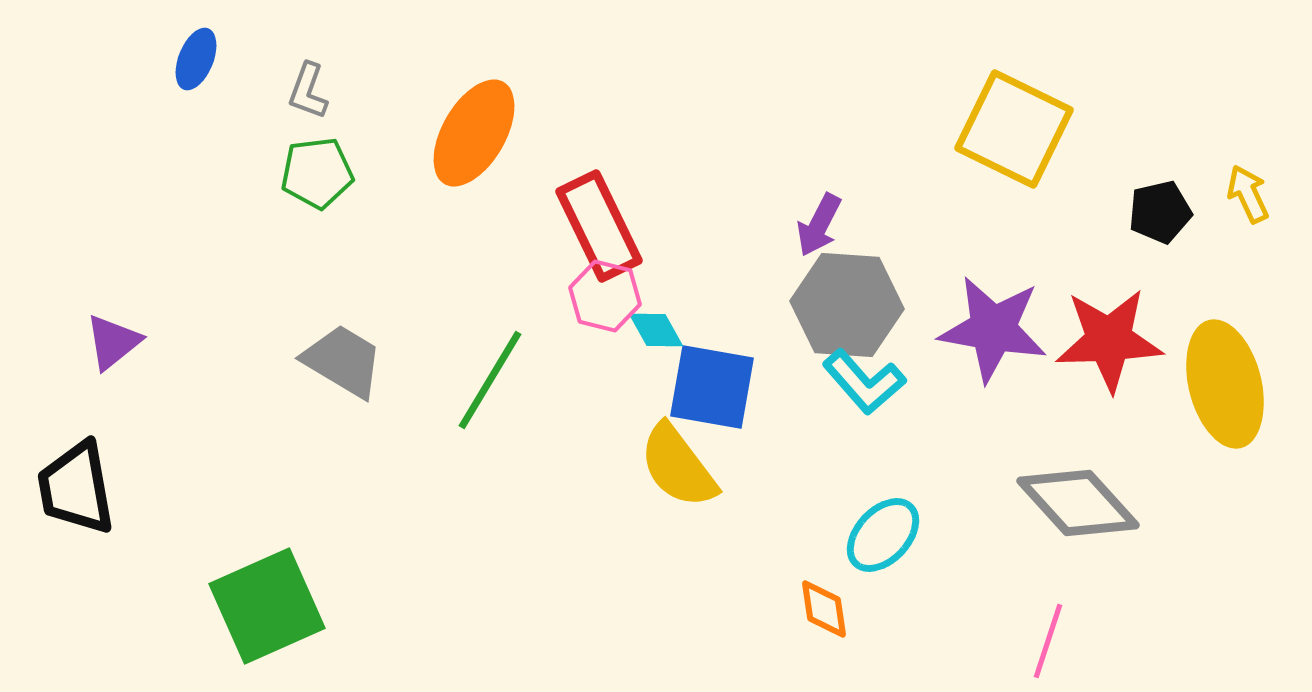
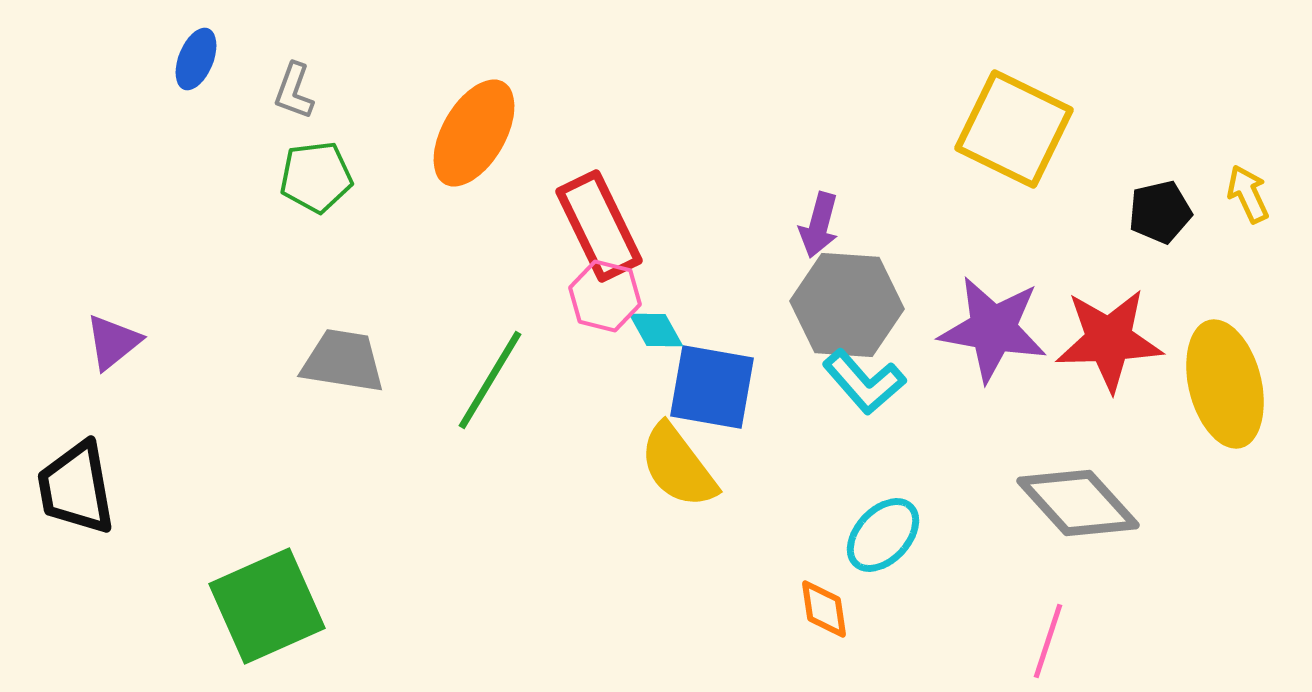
gray L-shape: moved 14 px left
green pentagon: moved 1 px left, 4 px down
purple arrow: rotated 12 degrees counterclockwise
gray trapezoid: rotated 22 degrees counterclockwise
